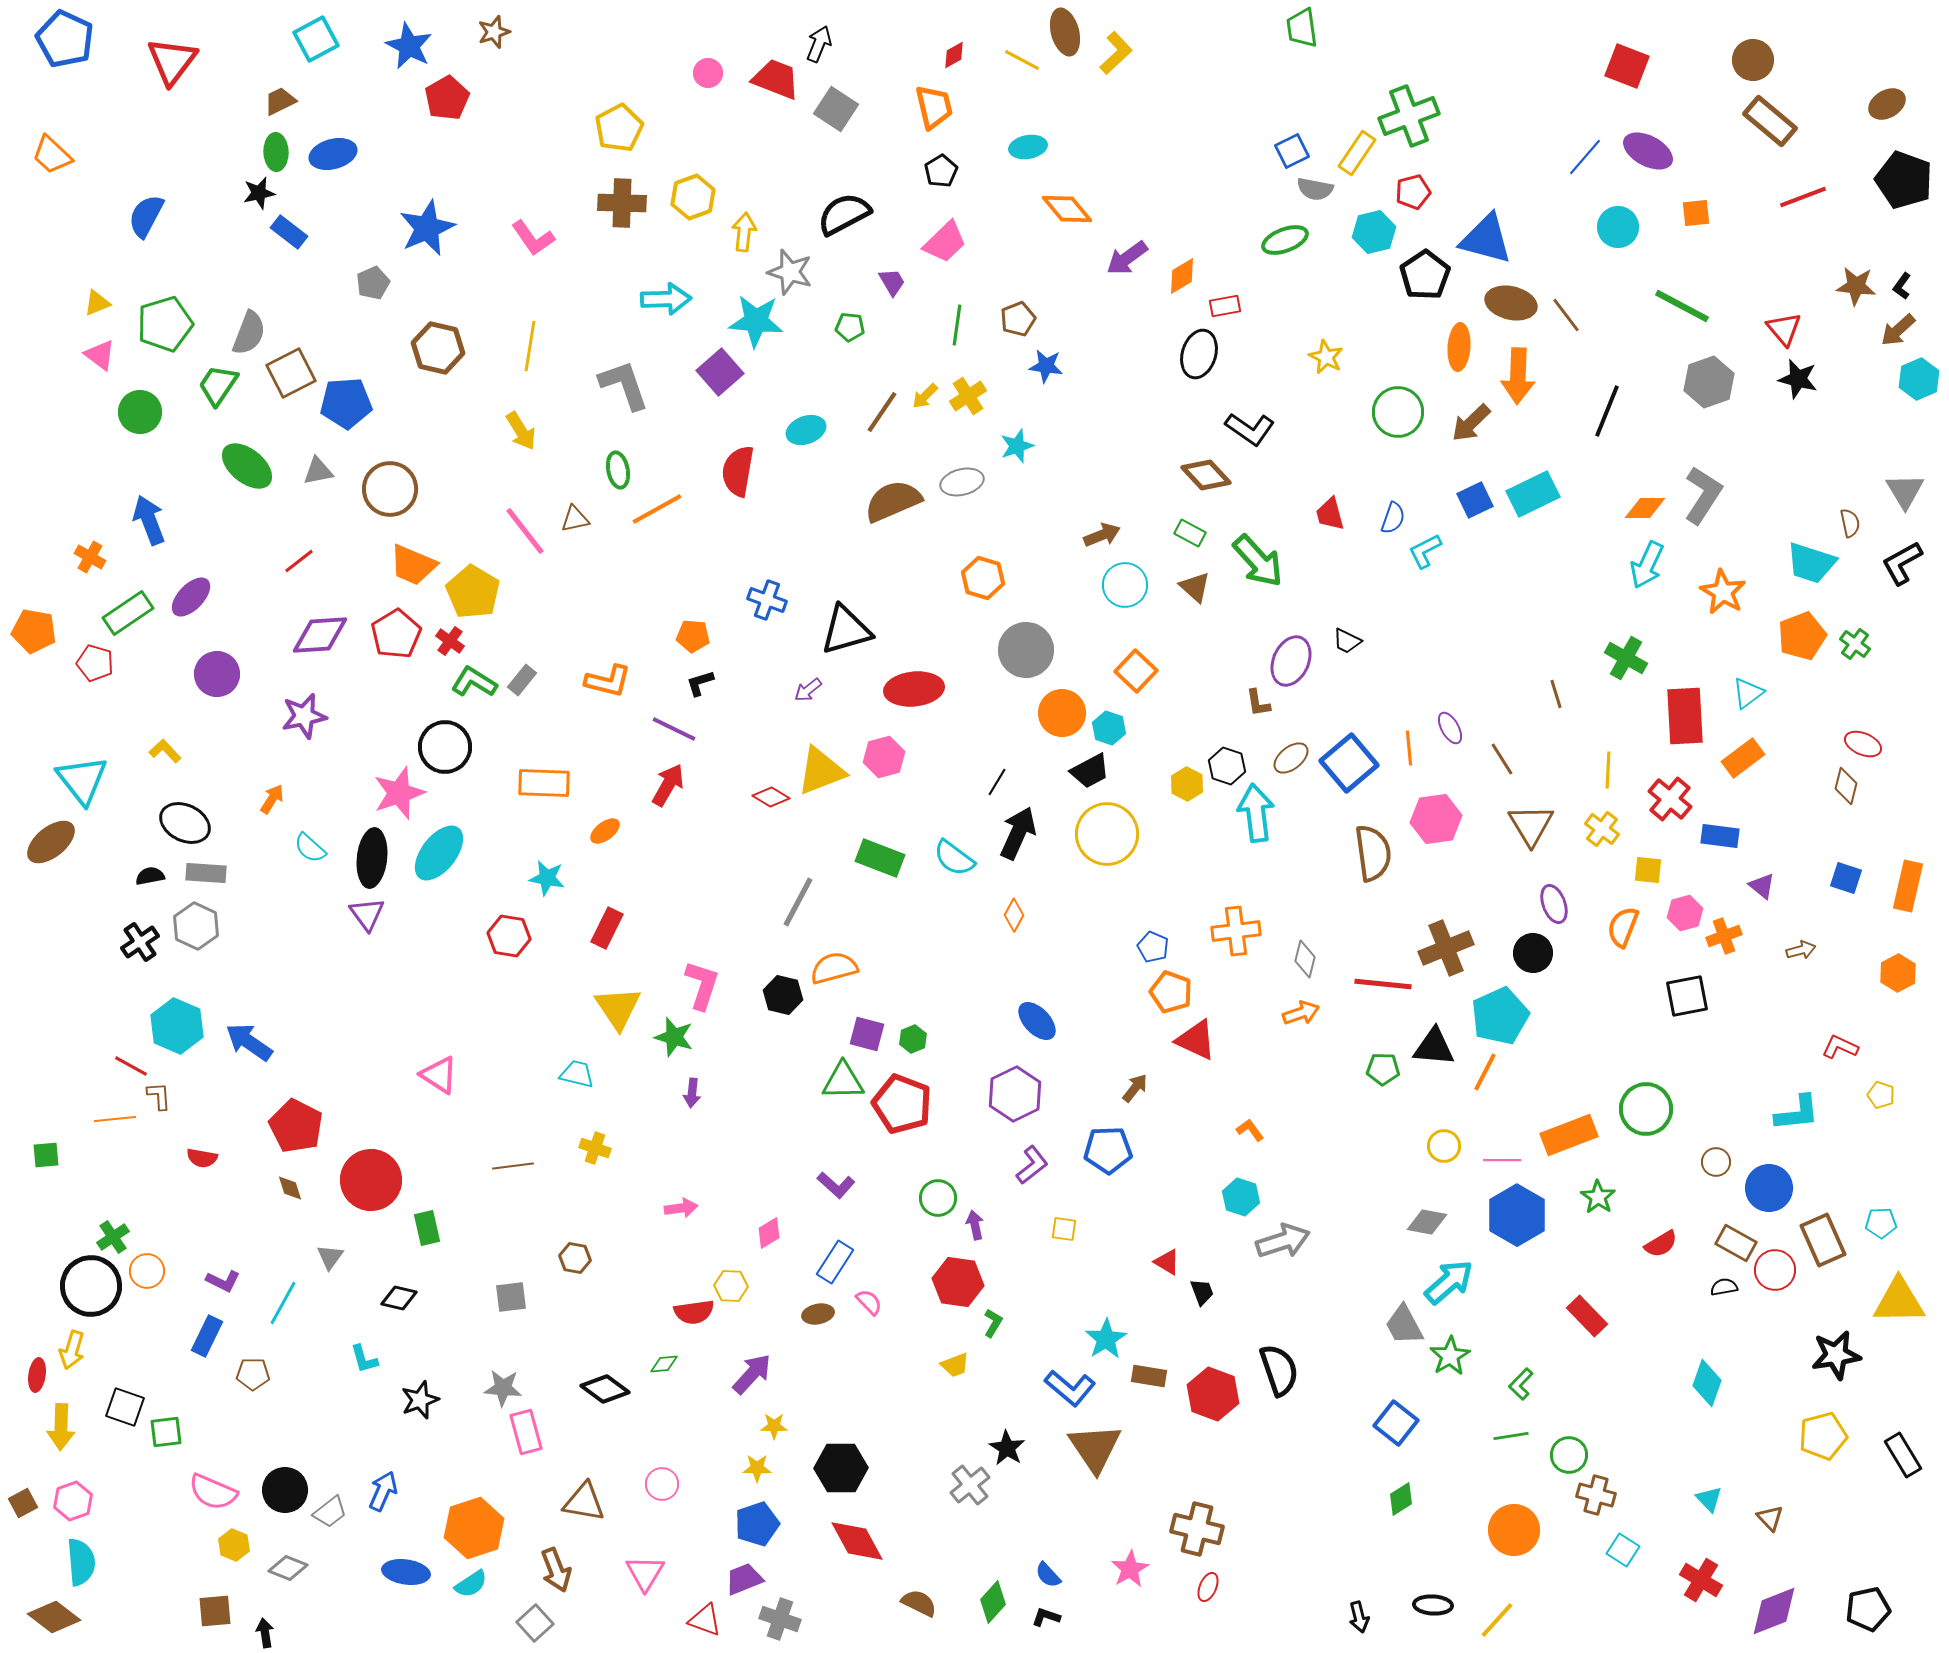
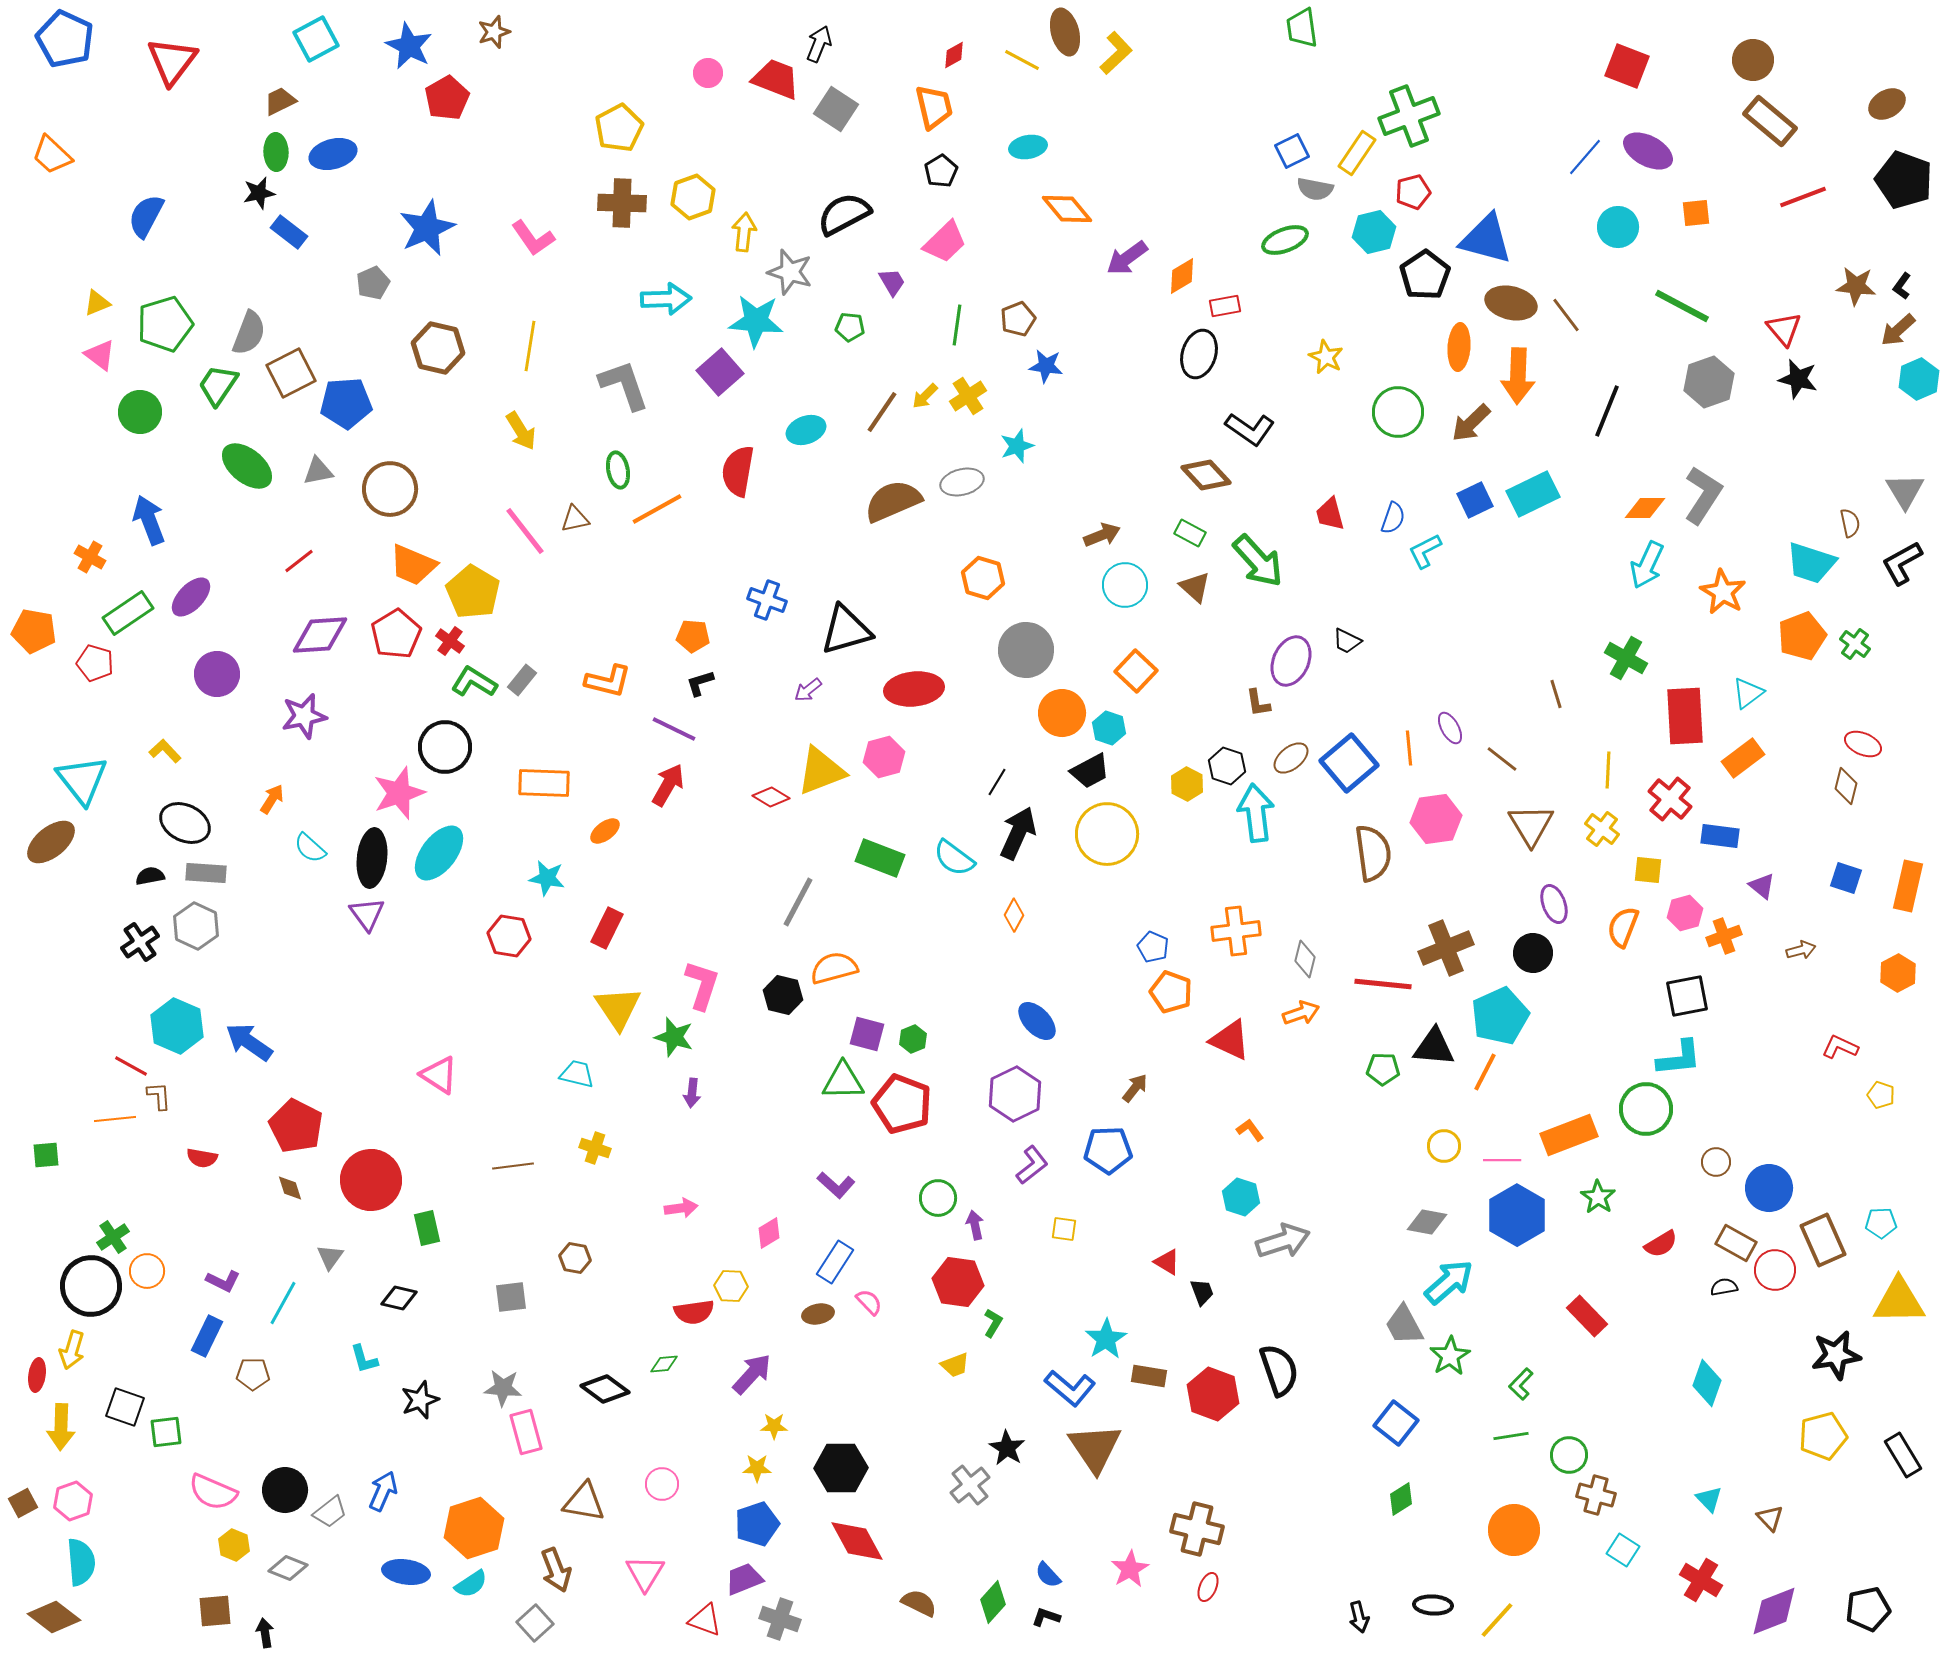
brown line at (1502, 759): rotated 20 degrees counterclockwise
red triangle at (1196, 1040): moved 34 px right
cyan L-shape at (1797, 1113): moved 118 px left, 55 px up
